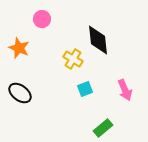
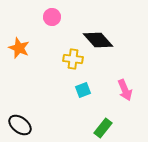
pink circle: moved 10 px right, 2 px up
black diamond: rotated 36 degrees counterclockwise
yellow cross: rotated 24 degrees counterclockwise
cyan square: moved 2 px left, 1 px down
black ellipse: moved 32 px down
green rectangle: rotated 12 degrees counterclockwise
